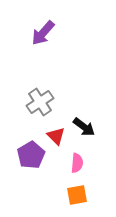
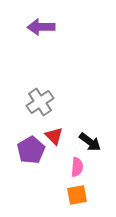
purple arrow: moved 2 px left, 6 px up; rotated 48 degrees clockwise
black arrow: moved 6 px right, 15 px down
red triangle: moved 2 px left
purple pentagon: moved 5 px up
pink semicircle: moved 4 px down
